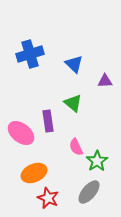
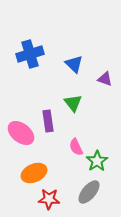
purple triangle: moved 2 px up; rotated 21 degrees clockwise
green triangle: rotated 12 degrees clockwise
red star: moved 1 px right, 1 px down; rotated 20 degrees counterclockwise
